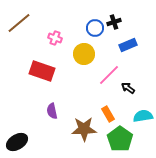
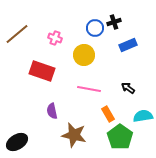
brown line: moved 2 px left, 11 px down
yellow circle: moved 1 px down
pink line: moved 20 px left, 14 px down; rotated 55 degrees clockwise
brown star: moved 10 px left, 6 px down; rotated 15 degrees clockwise
green pentagon: moved 2 px up
